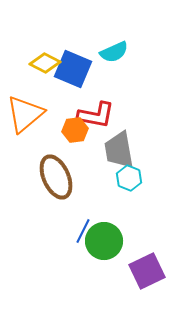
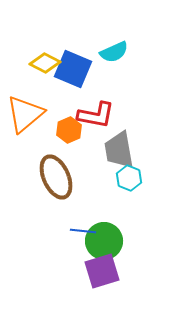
orange hexagon: moved 6 px left; rotated 15 degrees counterclockwise
blue line: rotated 70 degrees clockwise
purple square: moved 45 px left; rotated 9 degrees clockwise
